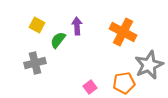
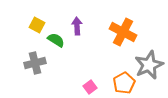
green semicircle: moved 2 px left; rotated 84 degrees clockwise
orange pentagon: rotated 20 degrees counterclockwise
